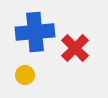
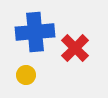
yellow circle: moved 1 px right
